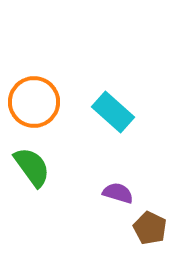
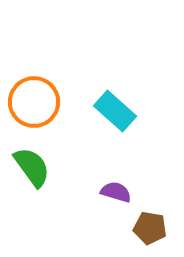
cyan rectangle: moved 2 px right, 1 px up
purple semicircle: moved 2 px left, 1 px up
brown pentagon: rotated 16 degrees counterclockwise
